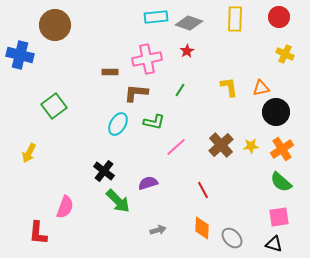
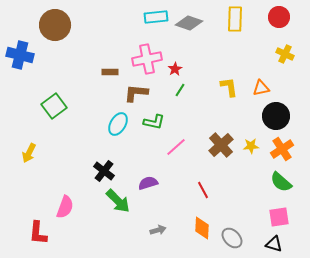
red star: moved 12 px left, 18 px down
black circle: moved 4 px down
